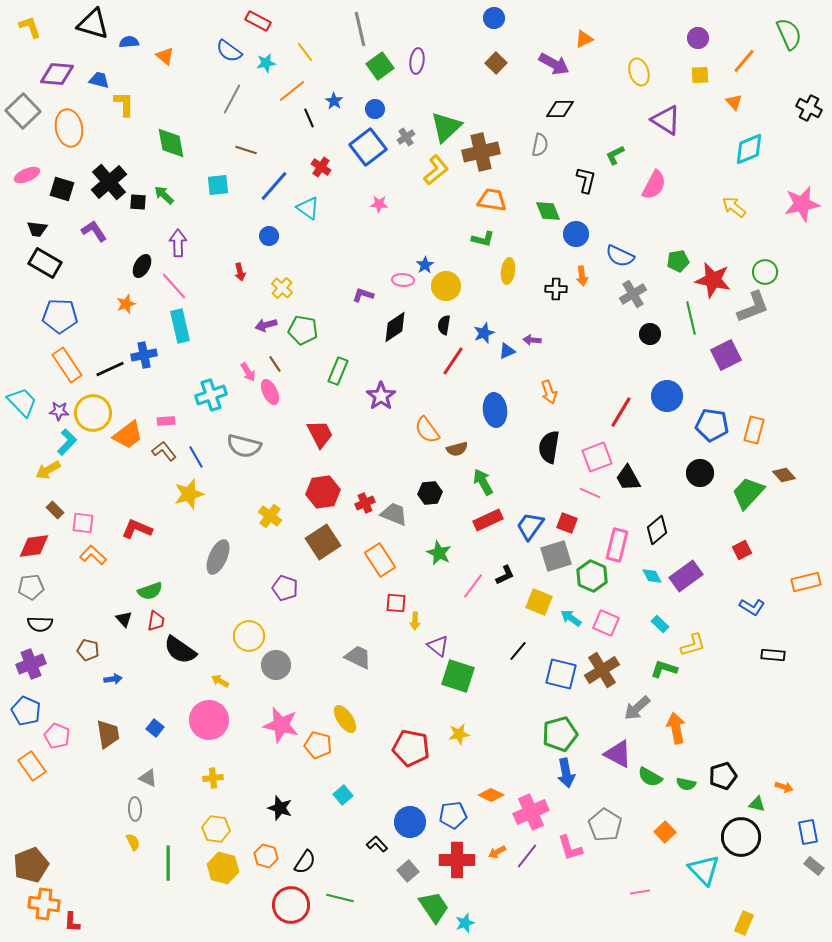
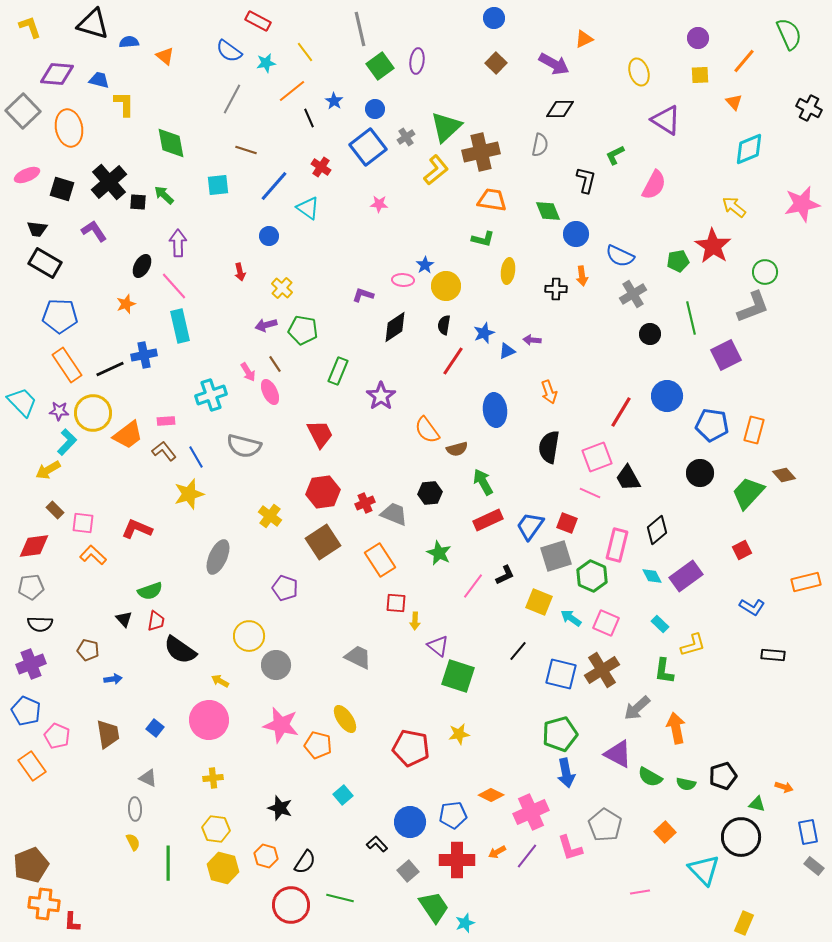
red star at (713, 280): moved 34 px up; rotated 21 degrees clockwise
green L-shape at (664, 669): moved 2 px down; rotated 100 degrees counterclockwise
